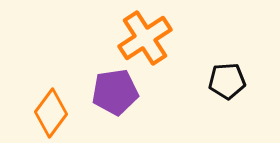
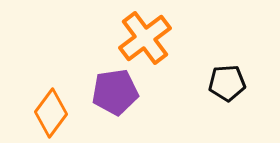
orange cross: rotated 4 degrees counterclockwise
black pentagon: moved 2 px down
